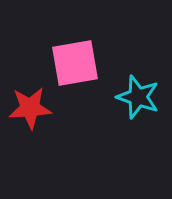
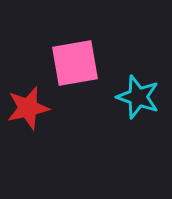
red star: moved 2 px left; rotated 9 degrees counterclockwise
